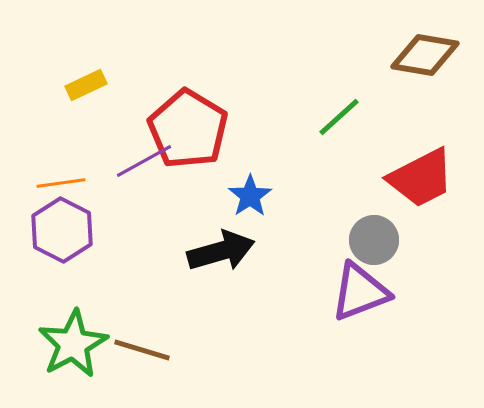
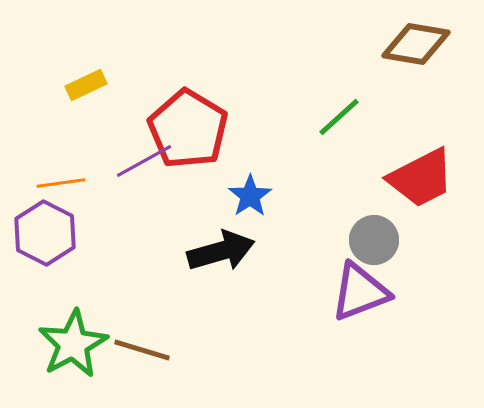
brown diamond: moved 9 px left, 11 px up
purple hexagon: moved 17 px left, 3 px down
